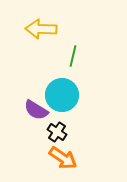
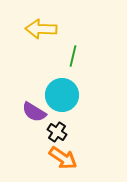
purple semicircle: moved 2 px left, 2 px down
